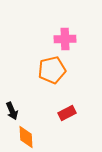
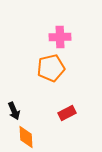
pink cross: moved 5 px left, 2 px up
orange pentagon: moved 1 px left, 2 px up
black arrow: moved 2 px right
